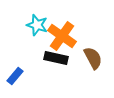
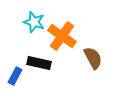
cyan star: moved 3 px left, 3 px up
black rectangle: moved 17 px left, 5 px down
blue rectangle: rotated 12 degrees counterclockwise
